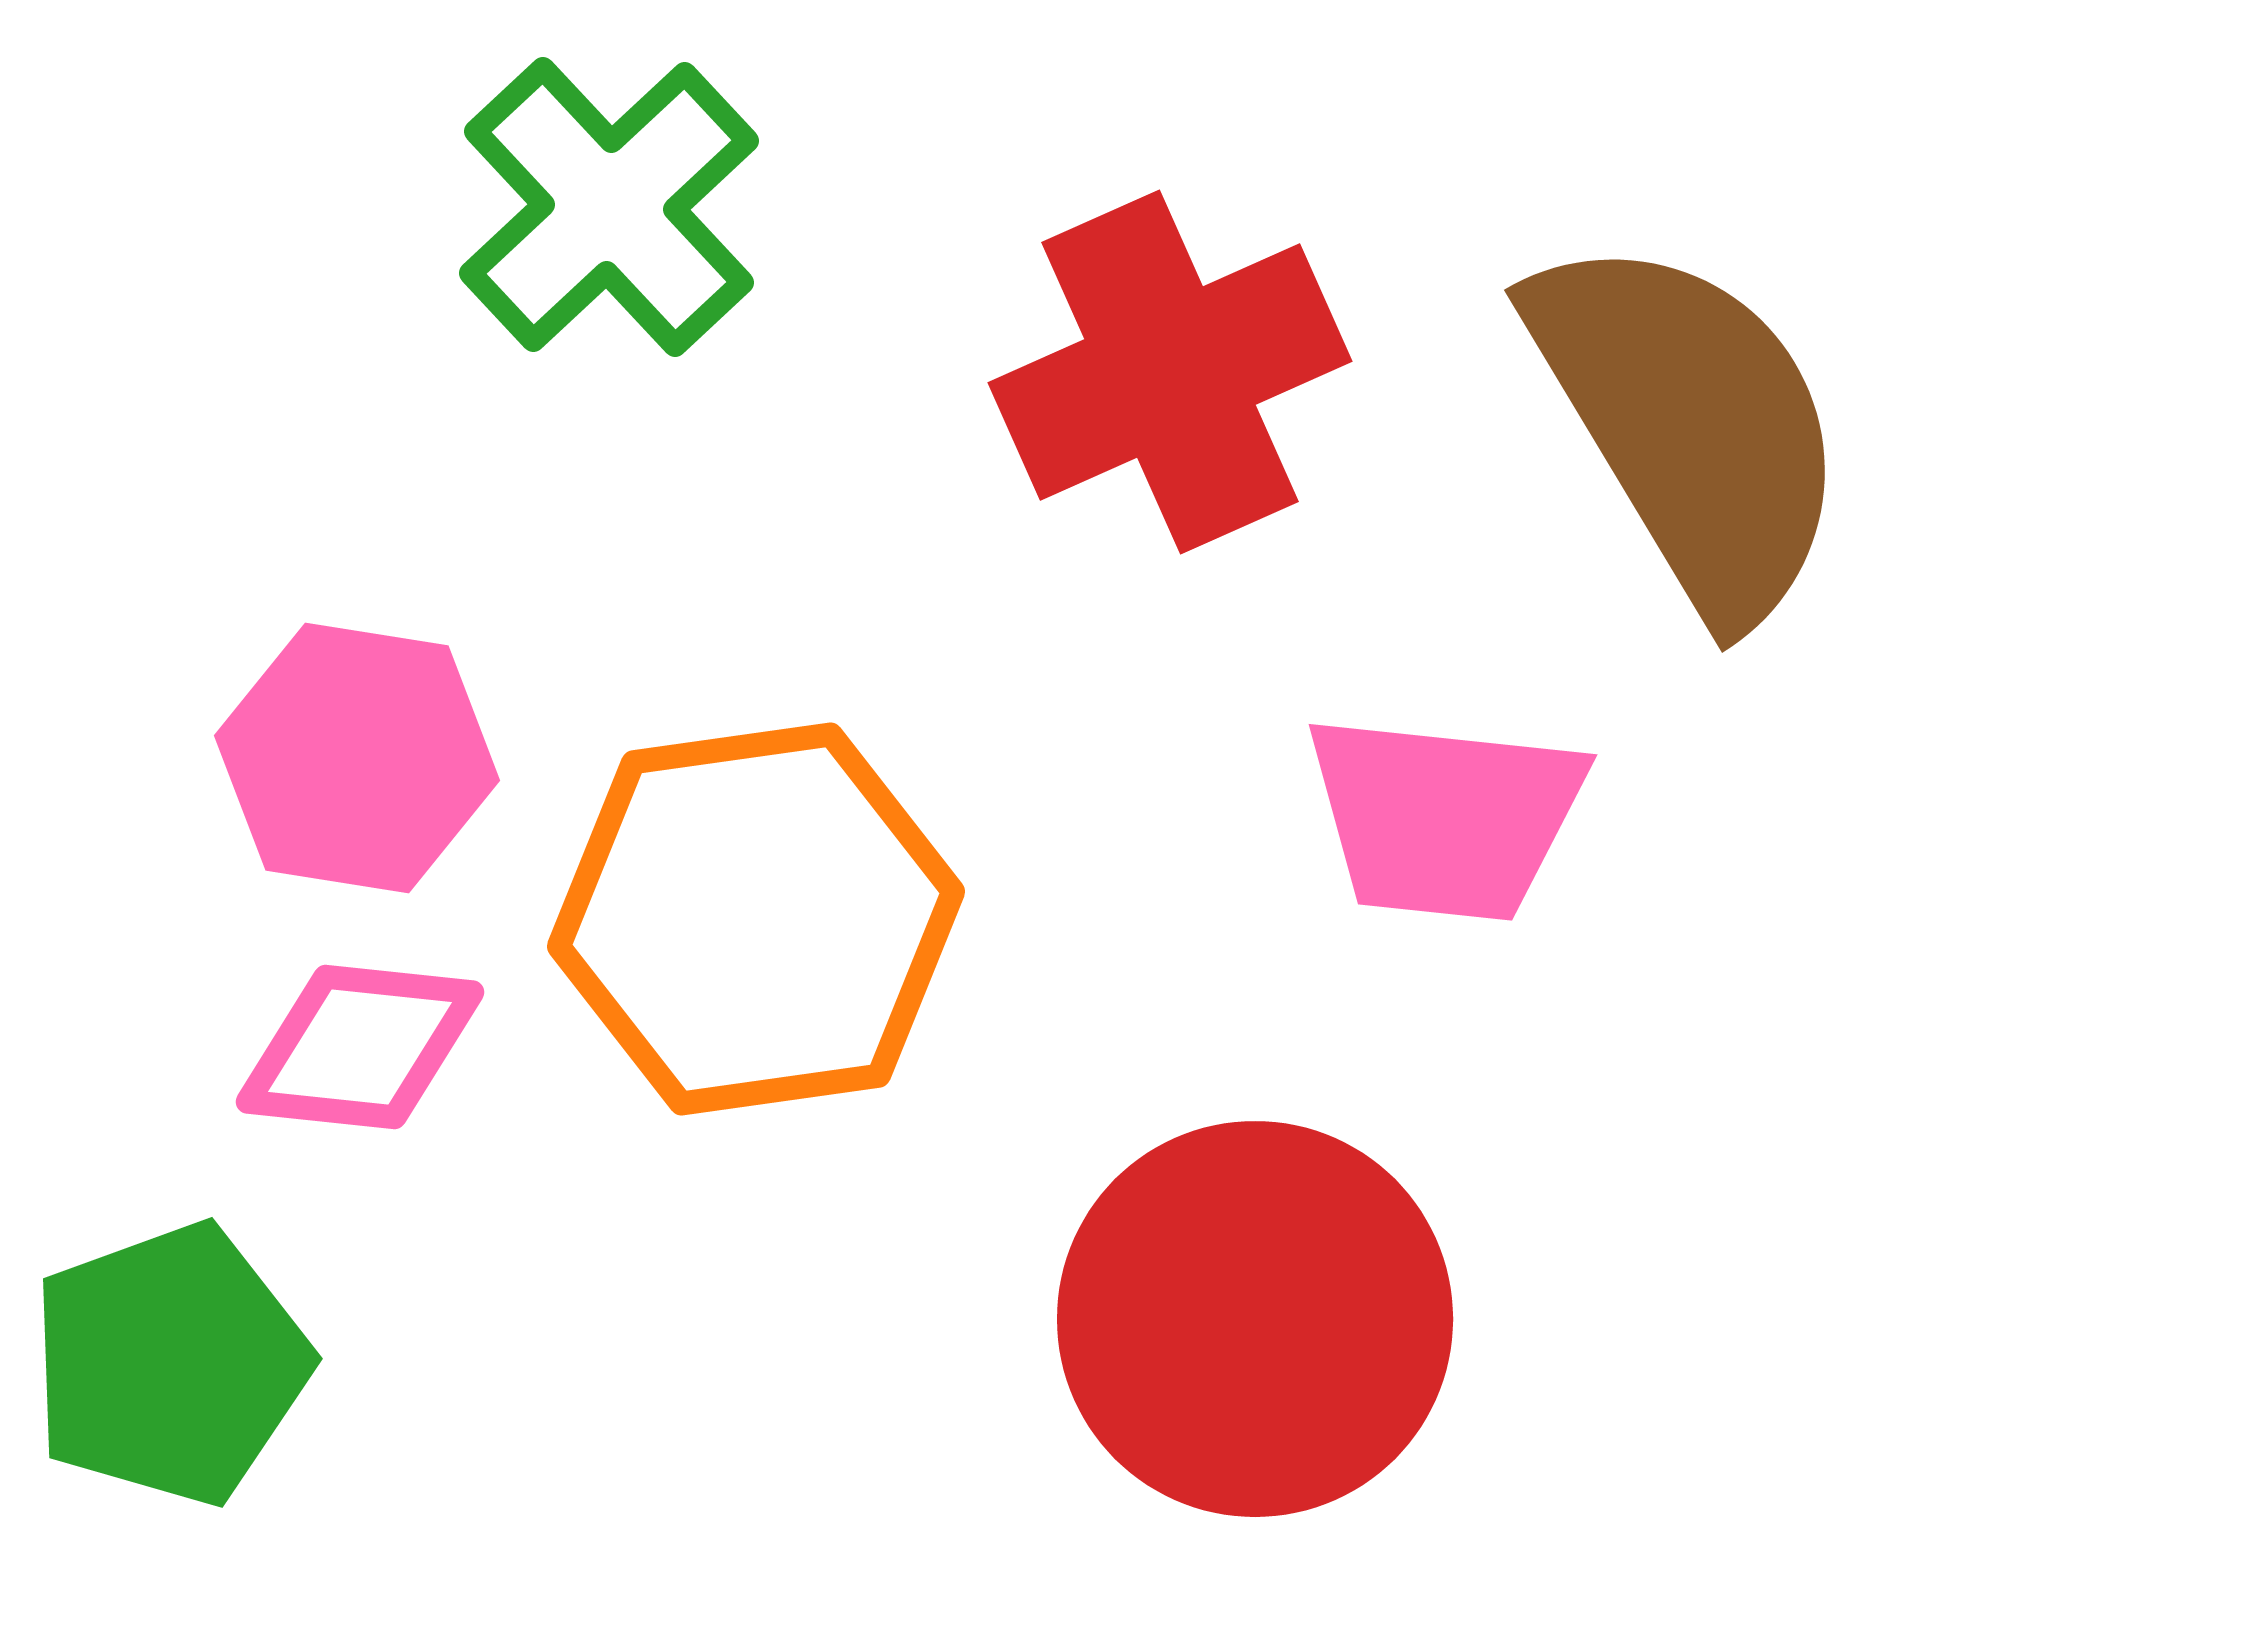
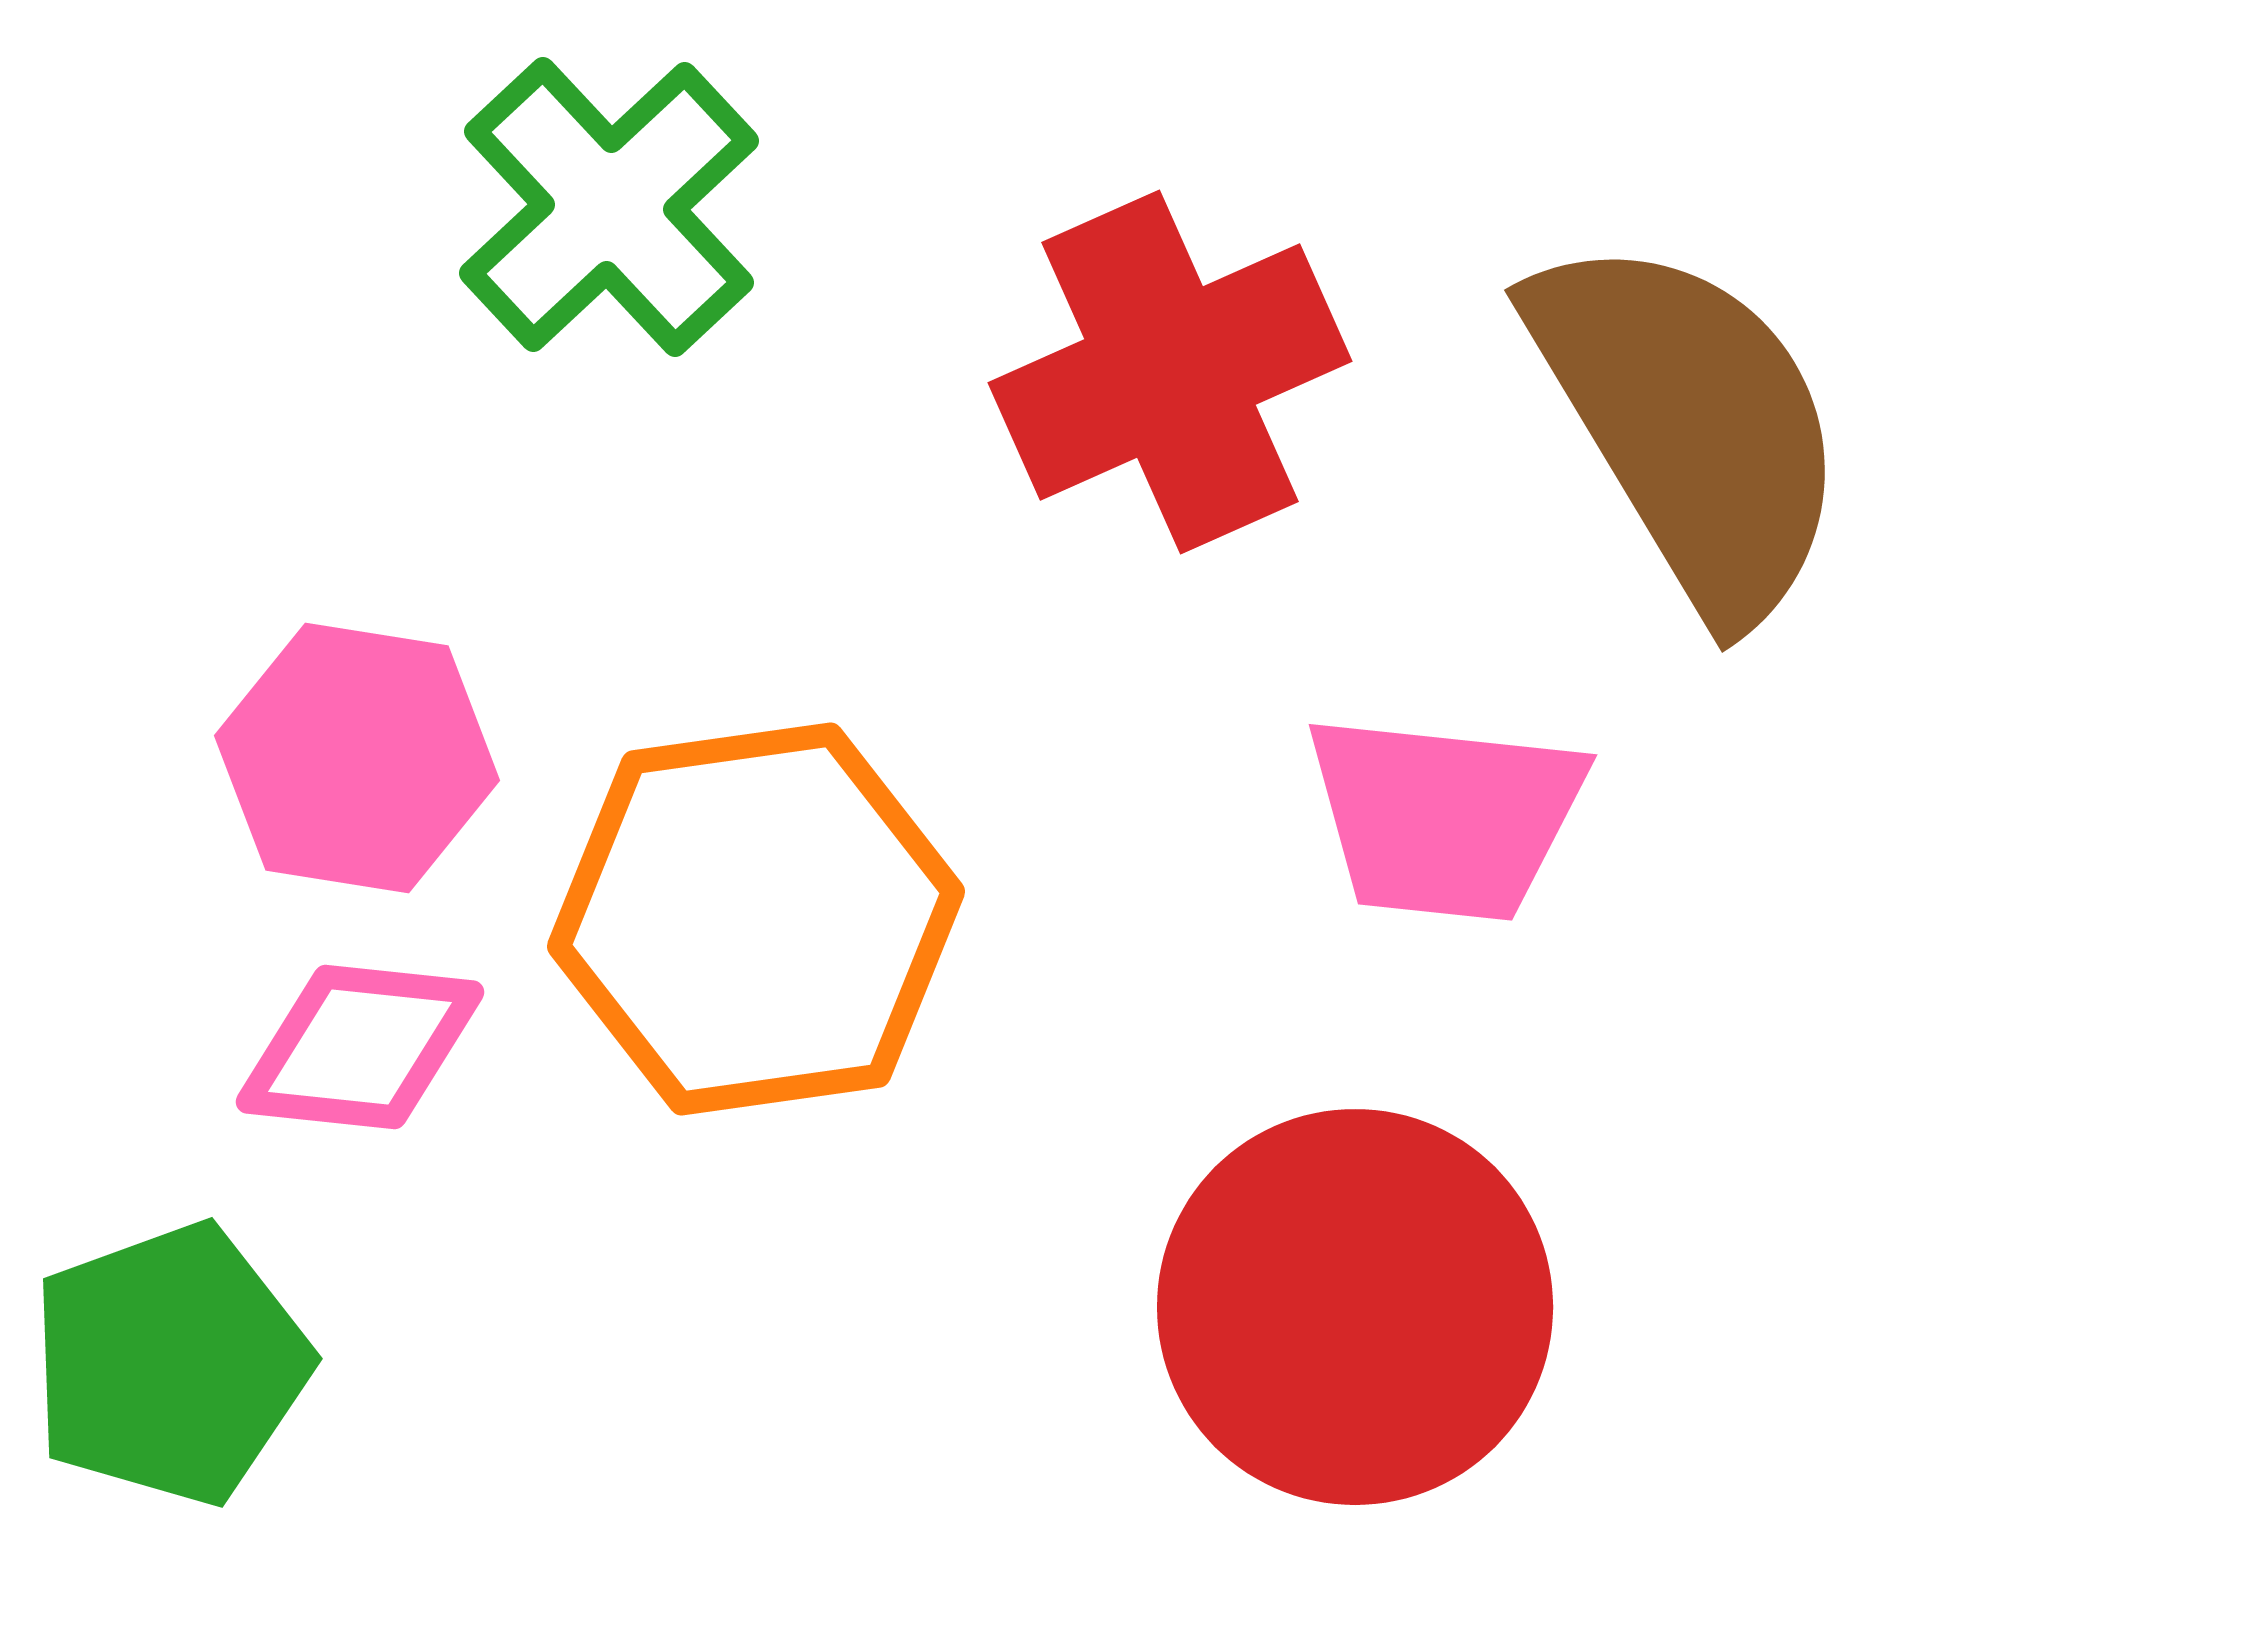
red circle: moved 100 px right, 12 px up
